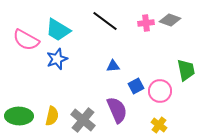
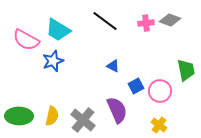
blue star: moved 4 px left, 2 px down
blue triangle: rotated 32 degrees clockwise
